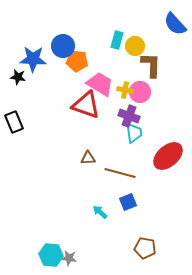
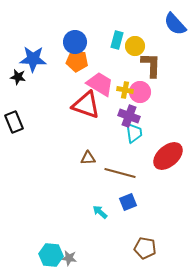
blue circle: moved 12 px right, 4 px up
